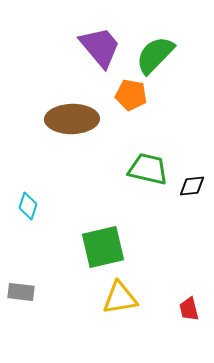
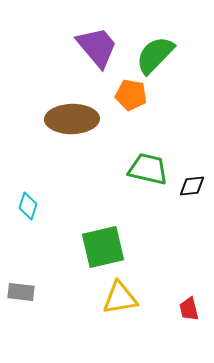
purple trapezoid: moved 3 px left
